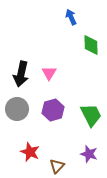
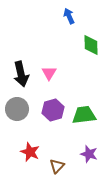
blue arrow: moved 2 px left, 1 px up
black arrow: rotated 25 degrees counterclockwise
green trapezoid: moved 7 px left; rotated 70 degrees counterclockwise
